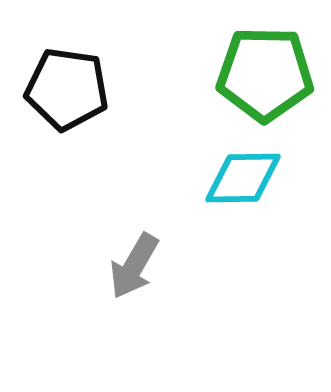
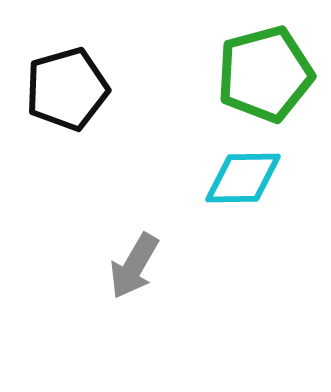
green pentagon: rotated 16 degrees counterclockwise
black pentagon: rotated 24 degrees counterclockwise
